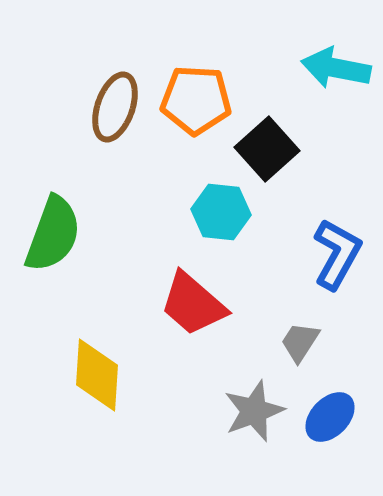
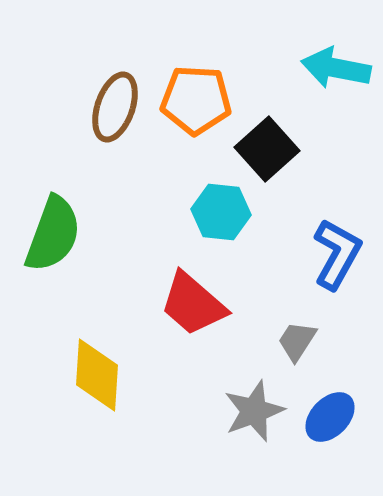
gray trapezoid: moved 3 px left, 1 px up
